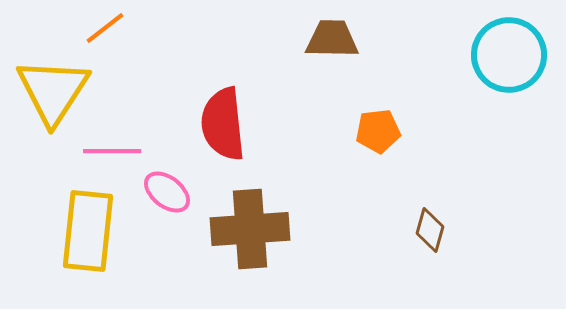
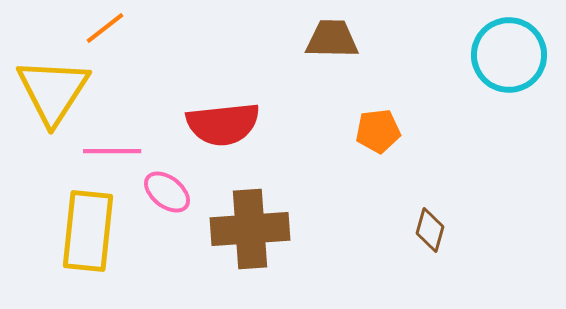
red semicircle: rotated 90 degrees counterclockwise
